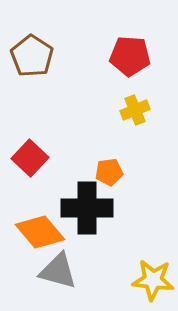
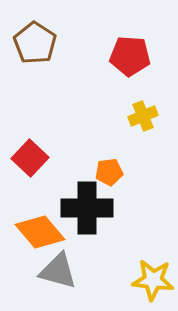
brown pentagon: moved 3 px right, 13 px up
yellow cross: moved 8 px right, 6 px down
